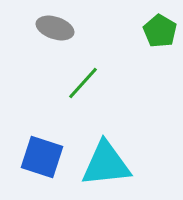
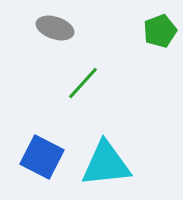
green pentagon: rotated 20 degrees clockwise
blue square: rotated 9 degrees clockwise
